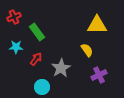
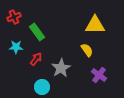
yellow triangle: moved 2 px left
purple cross: rotated 28 degrees counterclockwise
